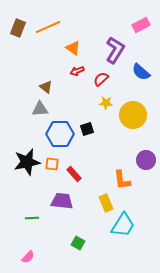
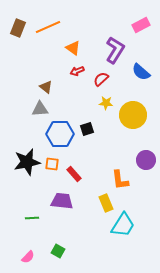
orange L-shape: moved 2 px left
green square: moved 20 px left, 8 px down
